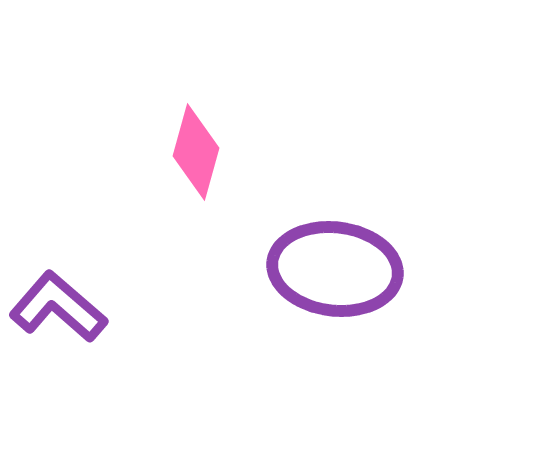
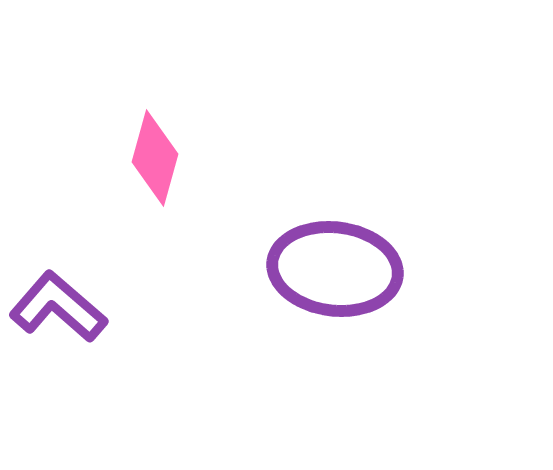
pink diamond: moved 41 px left, 6 px down
